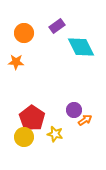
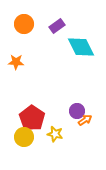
orange circle: moved 9 px up
purple circle: moved 3 px right, 1 px down
